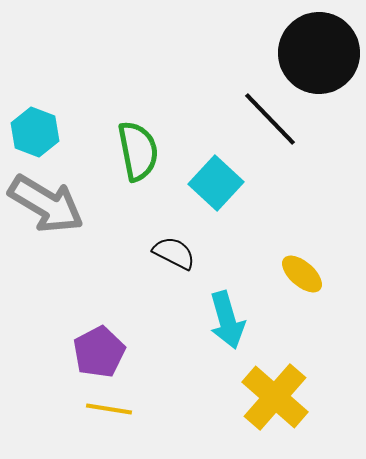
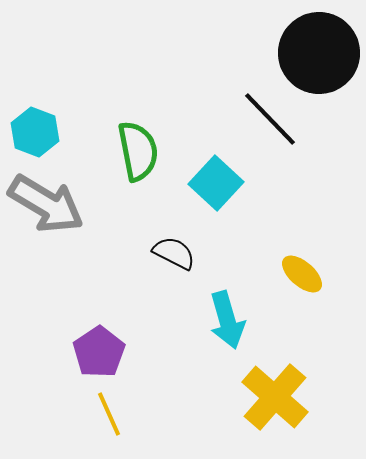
purple pentagon: rotated 6 degrees counterclockwise
yellow line: moved 5 px down; rotated 57 degrees clockwise
